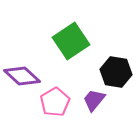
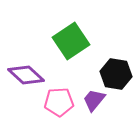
black hexagon: moved 2 px down
purple diamond: moved 4 px right, 1 px up
pink pentagon: moved 4 px right; rotated 28 degrees clockwise
